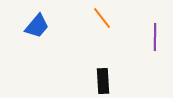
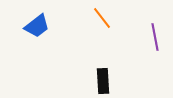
blue trapezoid: rotated 12 degrees clockwise
purple line: rotated 12 degrees counterclockwise
